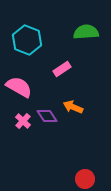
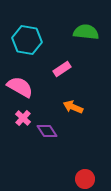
green semicircle: rotated 10 degrees clockwise
cyan hexagon: rotated 12 degrees counterclockwise
pink semicircle: moved 1 px right
purple diamond: moved 15 px down
pink cross: moved 3 px up
